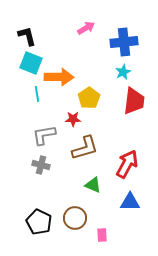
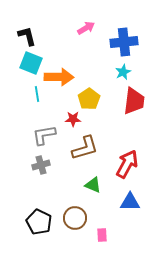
yellow pentagon: moved 1 px down
gray cross: rotated 30 degrees counterclockwise
